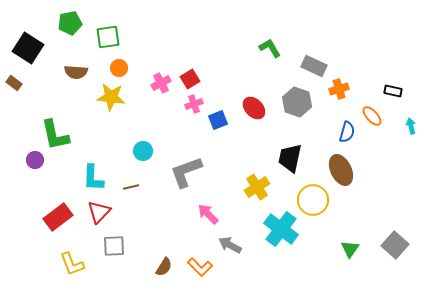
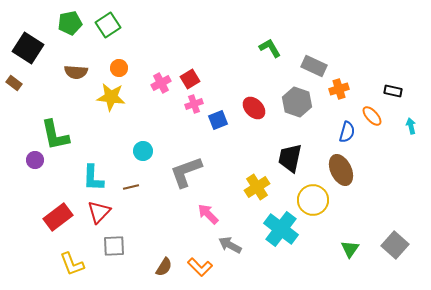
green square at (108, 37): moved 12 px up; rotated 25 degrees counterclockwise
